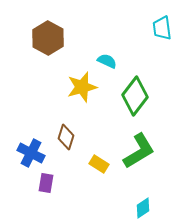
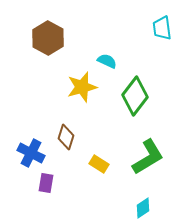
green L-shape: moved 9 px right, 6 px down
